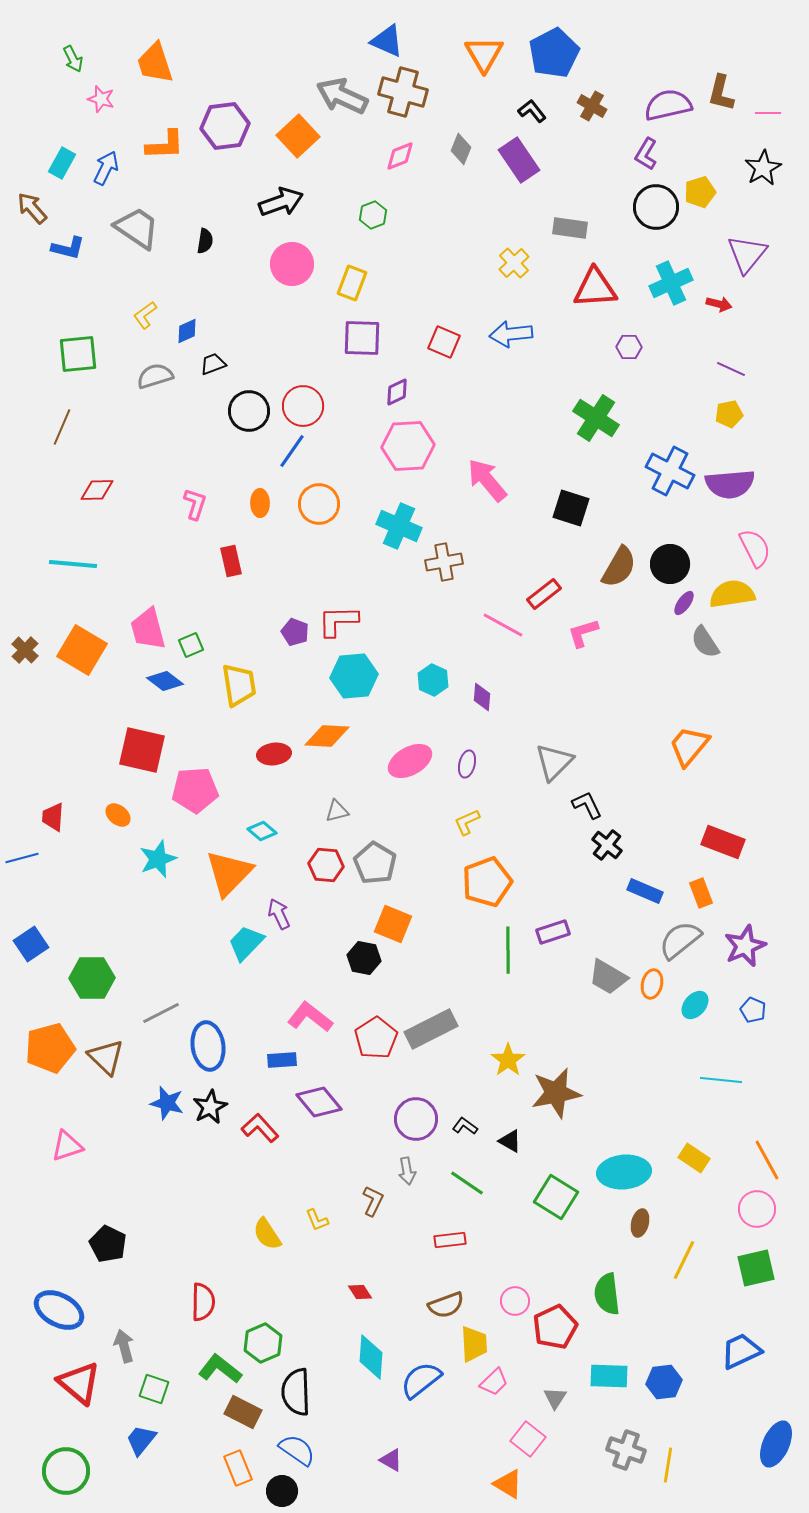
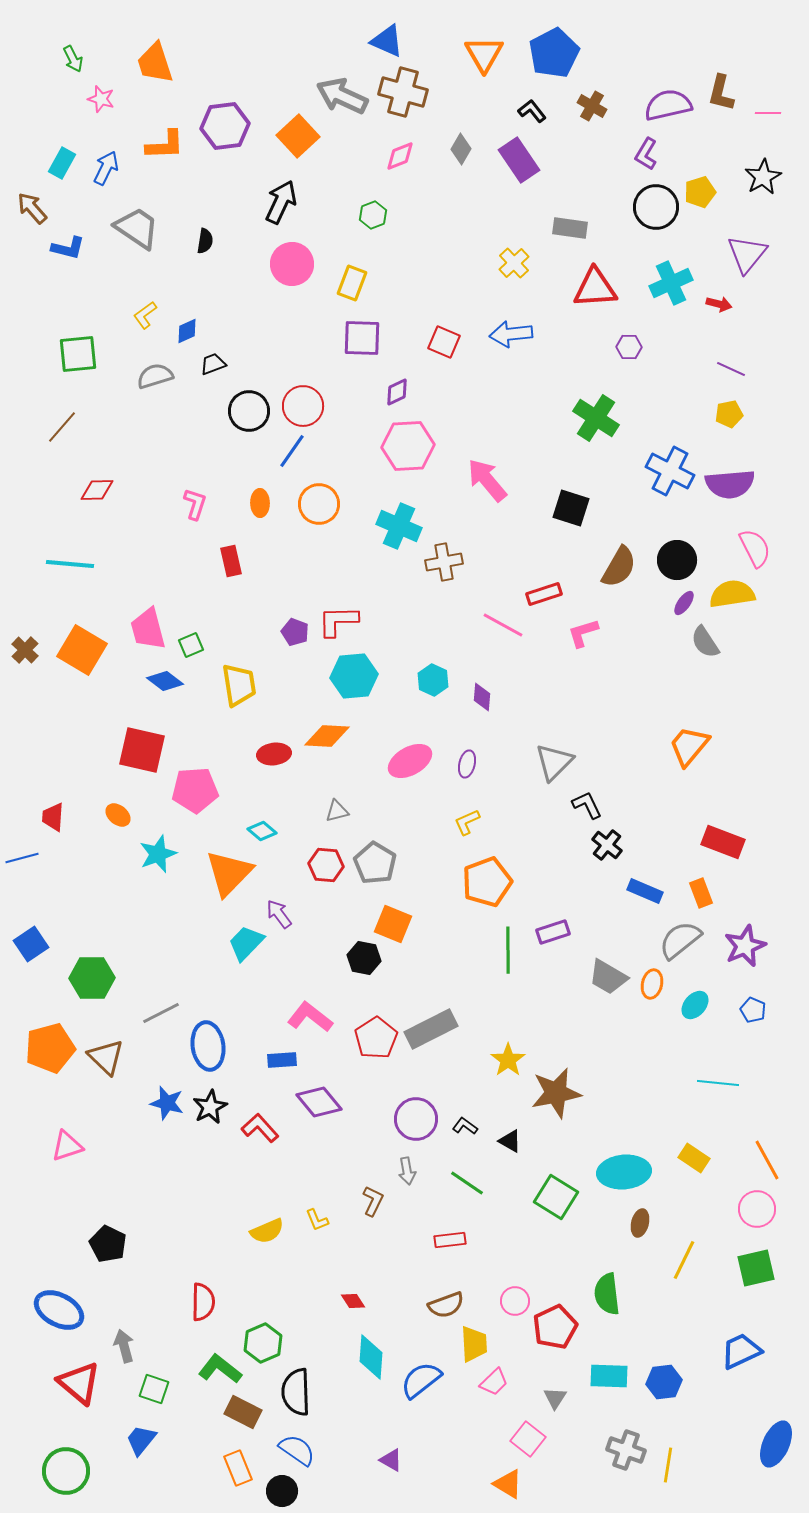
gray diamond at (461, 149): rotated 8 degrees clockwise
black star at (763, 168): moved 9 px down
black arrow at (281, 202): rotated 45 degrees counterclockwise
brown line at (62, 427): rotated 18 degrees clockwise
cyan line at (73, 564): moved 3 px left
black circle at (670, 564): moved 7 px right, 4 px up
red rectangle at (544, 594): rotated 20 degrees clockwise
cyan star at (158, 859): moved 5 px up
purple arrow at (279, 914): rotated 12 degrees counterclockwise
cyan line at (721, 1080): moved 3 px left, 3 px down
yellow semicircle at (267, 1234): moved 3 px up; rotated 80 degrees counterclockwise
red diamond at (360, 1292): moved 7 px left, 9 px down
